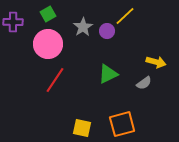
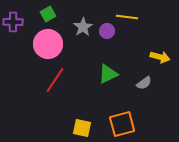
yellow line: moved 2 px right, 1 px down; rotated 50 degrees clockwise
yellow arrow: moved 4 px right, 5 px up
